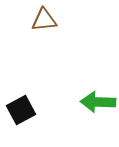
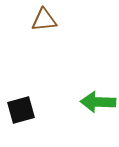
black square: rotated 12 degrees clockwise
